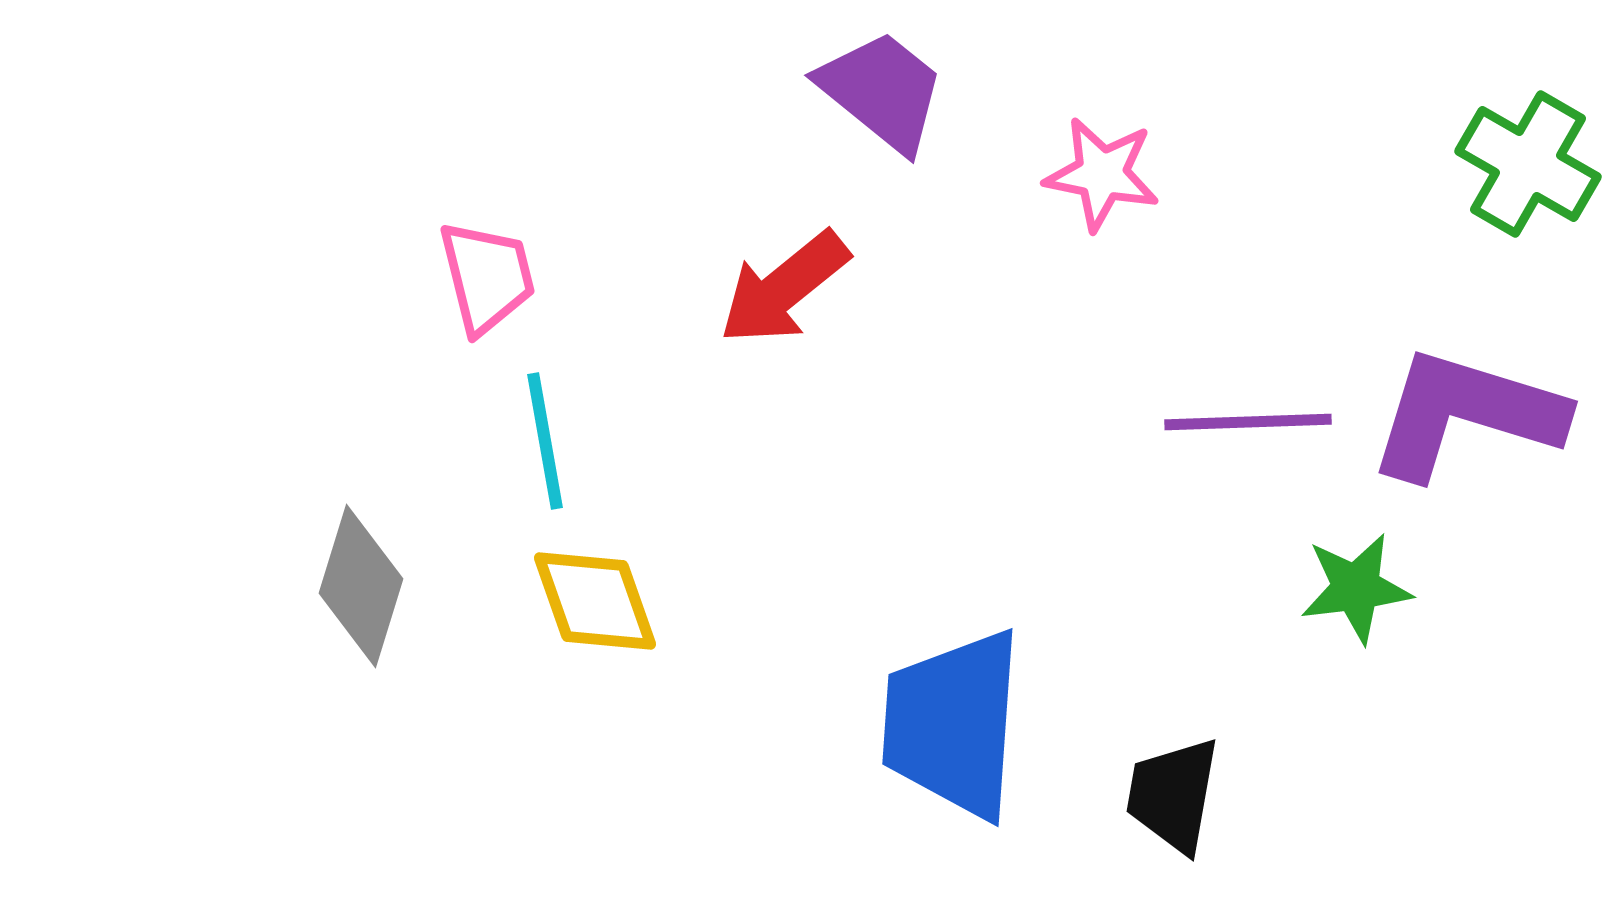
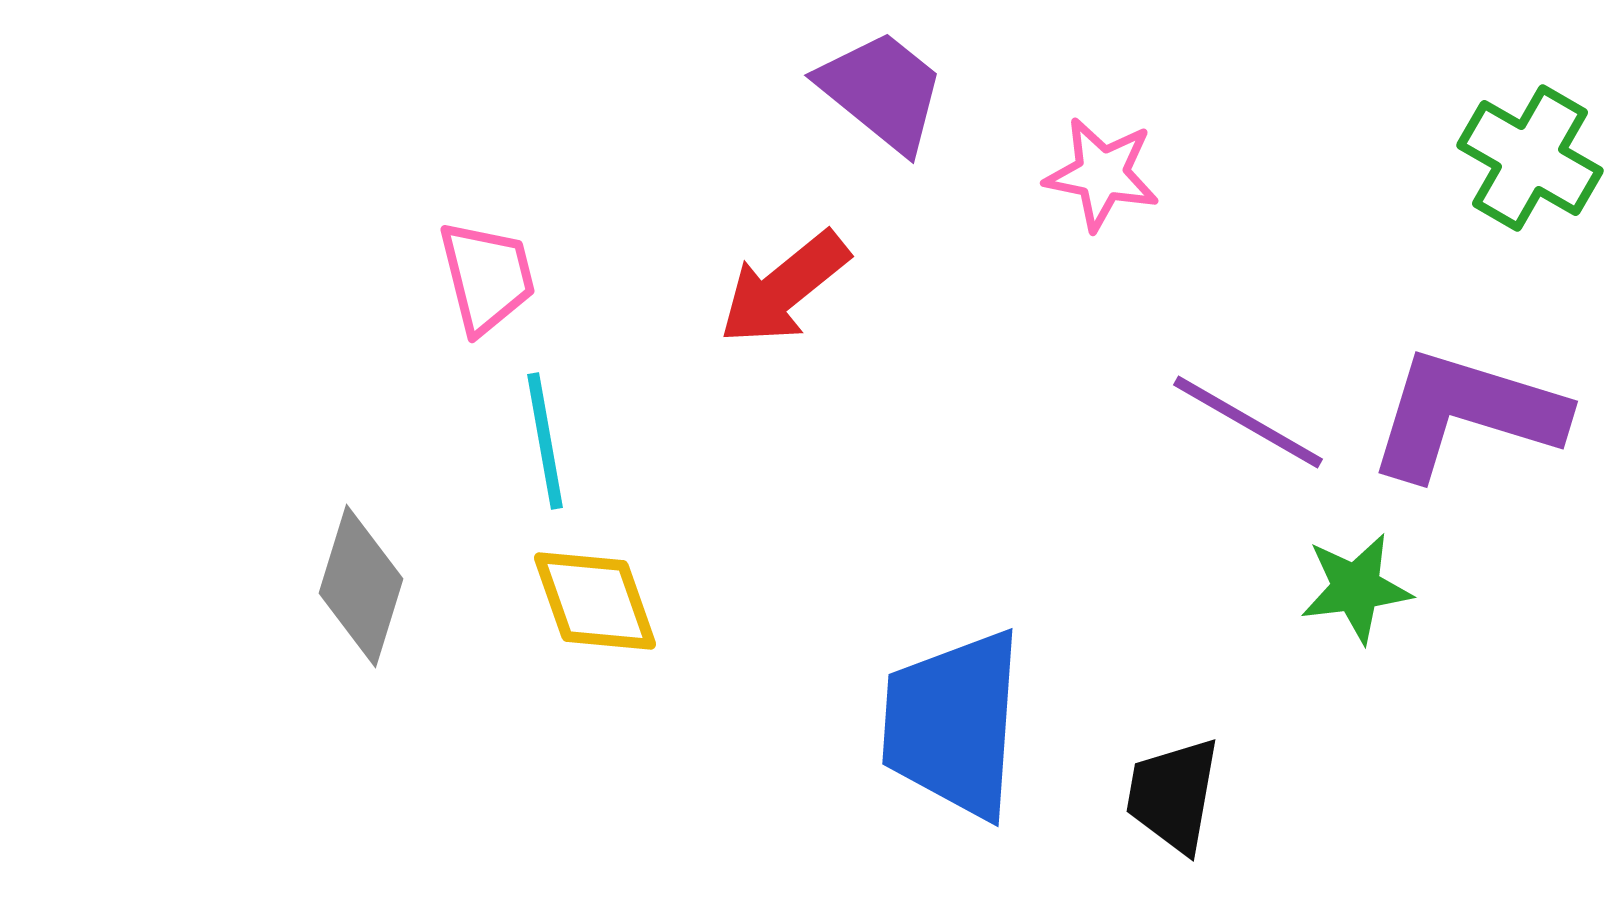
green cross: moved 2 px right, 6 px up
purple line: rotated 32 degrees clockwise
